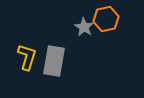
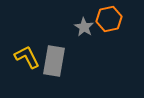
orange hexagon: moved 3 px right
yellow L-shape: rotated 44 degrees counterclockwise
